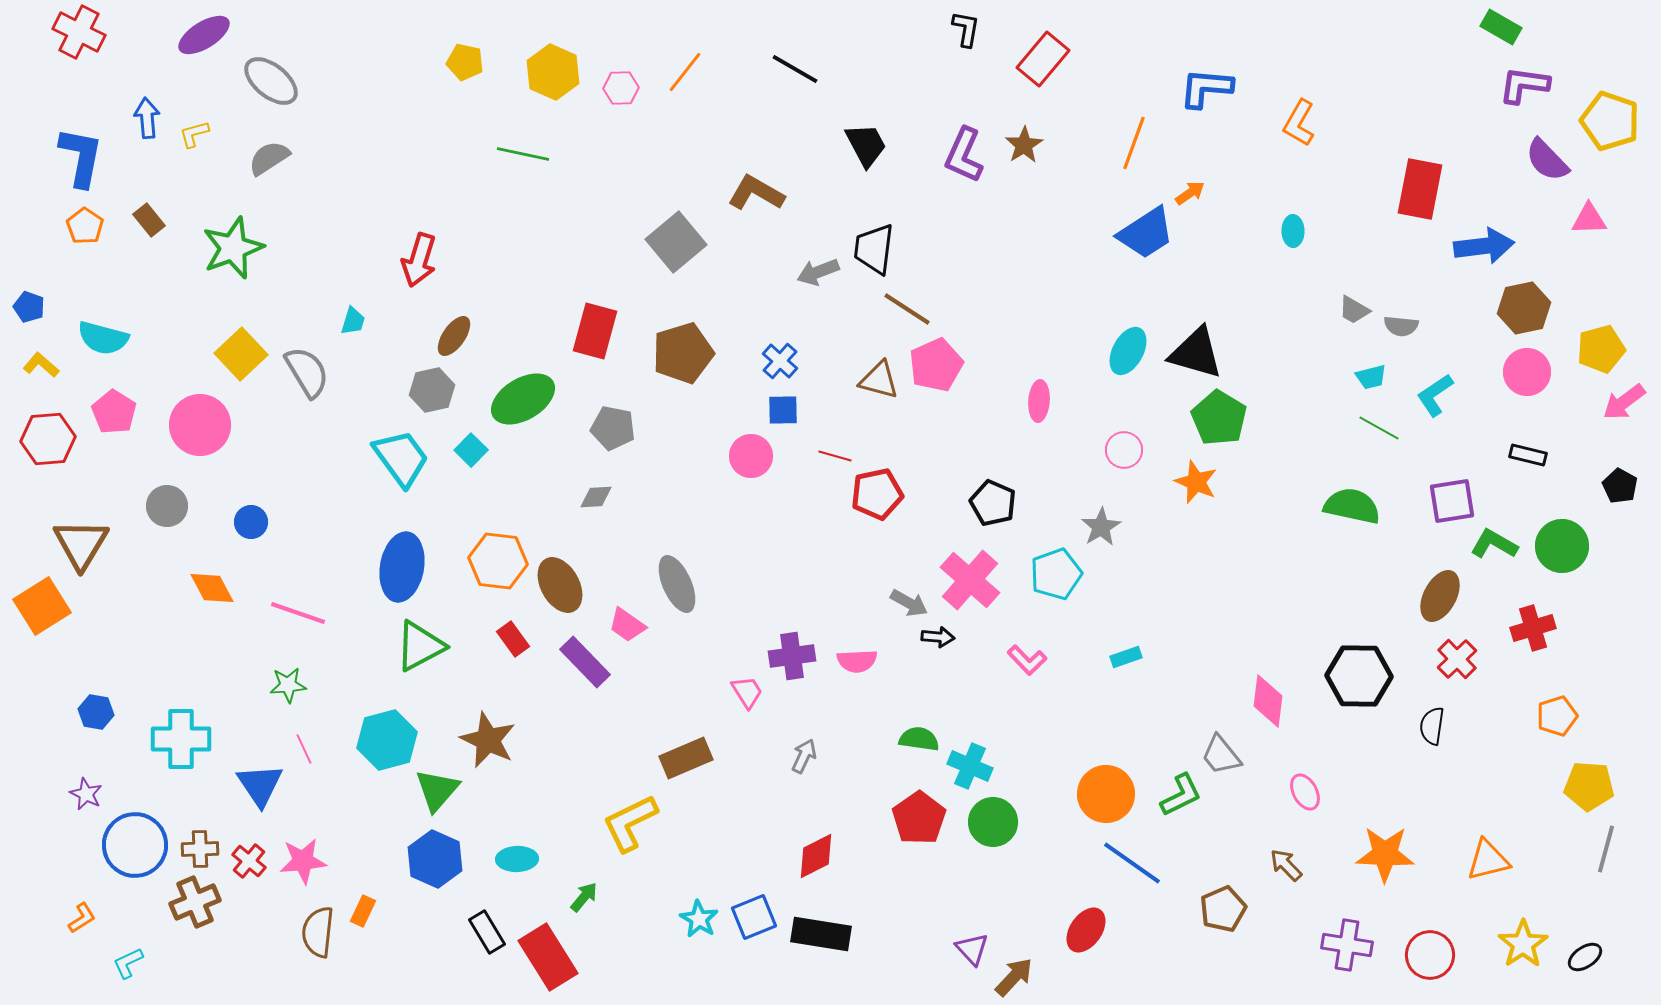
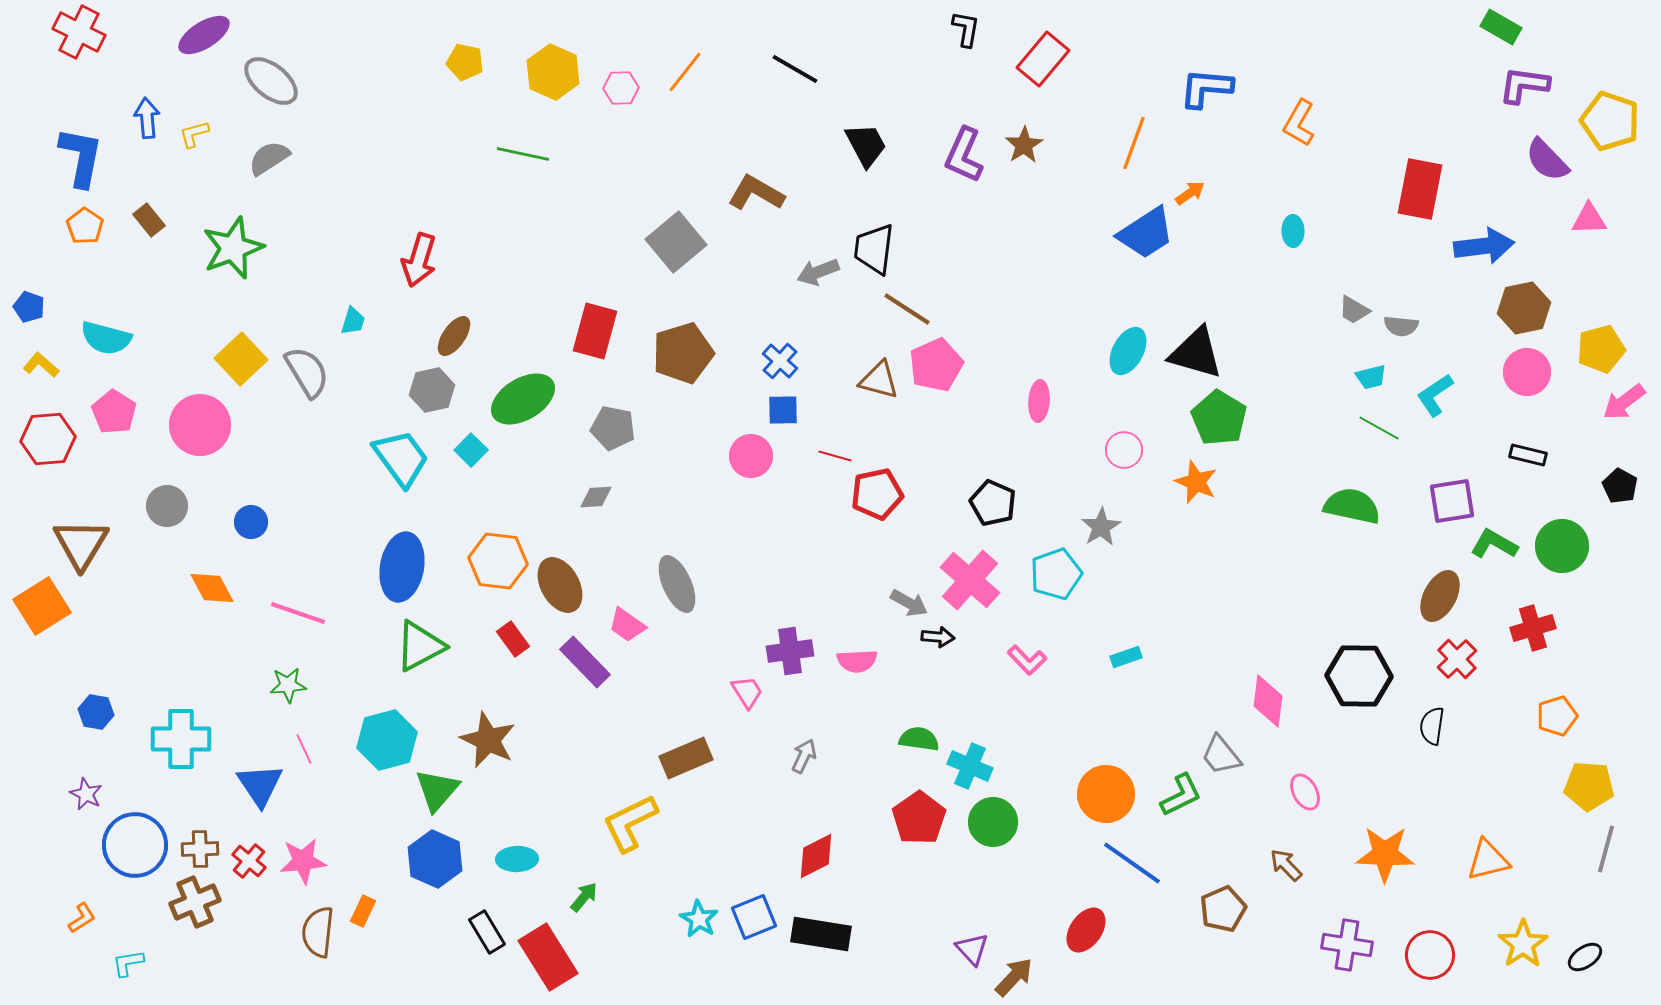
cyan semicircle at (103, 338): moved 3 px right
yellow square at (241, 354): moved 5 px down
purple cross at (792, 656): moved 2 px left, 5 px up
cyan L-shape at (128, 963): rotated 16 degrees clockwise
